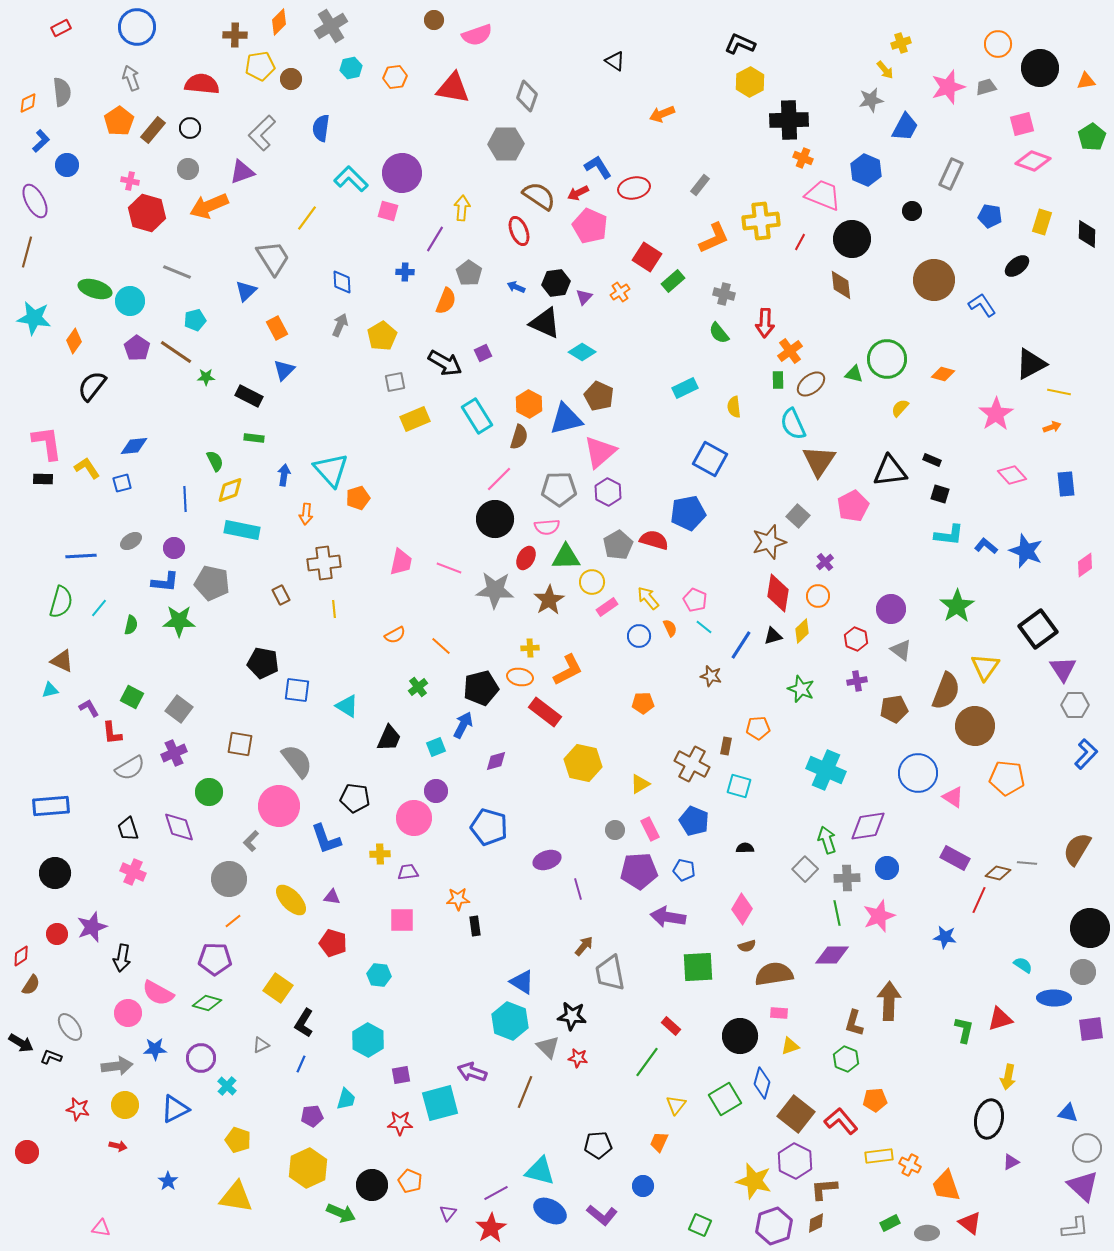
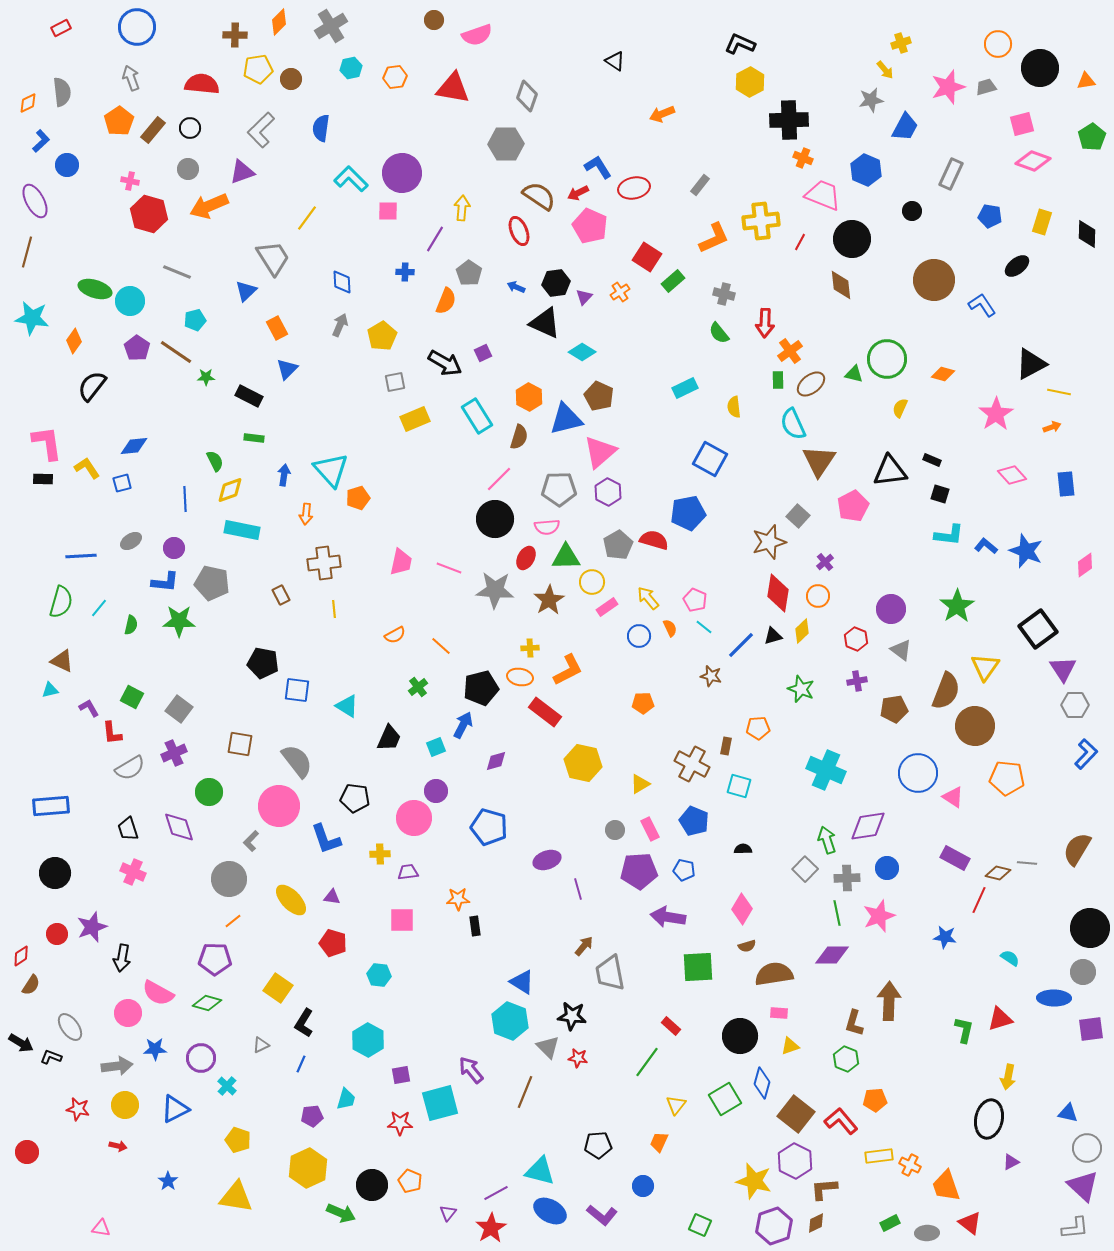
yellow pentagon at (260, 66): moved 2 px left, 3 px down
gray L-shape at (262, 133): moved 1 px left, 3 px up
pink square at (388, 211): rotated 15 degrees counterclockwise
red hexagon at (147, 213): moved 2 px right, 1 px down
cyan star at (34, 318): moved 2 px left
blue triangle at (284, 370): moved 3 px right, 1 px up
orange hexagon at (529, 404): moved 7 px up
yellow semicircle at (900, 408): rotated 18 degrees counterclockwise
blue line at (741, 645): rotated 12 degrees clockwise
black semicircle at (745, 848): moved 2 px left, 1 px down
cyan semicircle at (1023, 965): moved 13 px left, 7 px up
purple arrow at (472, 1072): moved 1 px left, 2 px up; rotated 32 degrees clockwise
